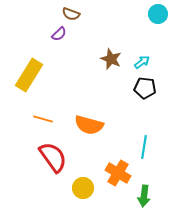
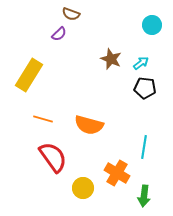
cyan circle: moved 6 px left, 11 px down
cyan arrow: moved 1 px left, 1 px down
orange cross: moved 1 px left
